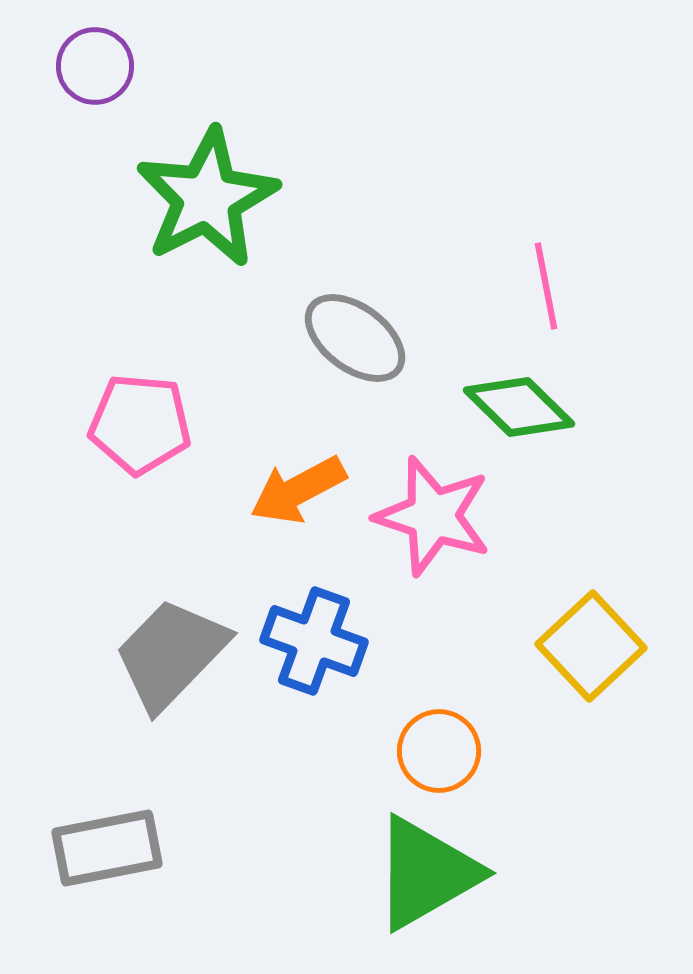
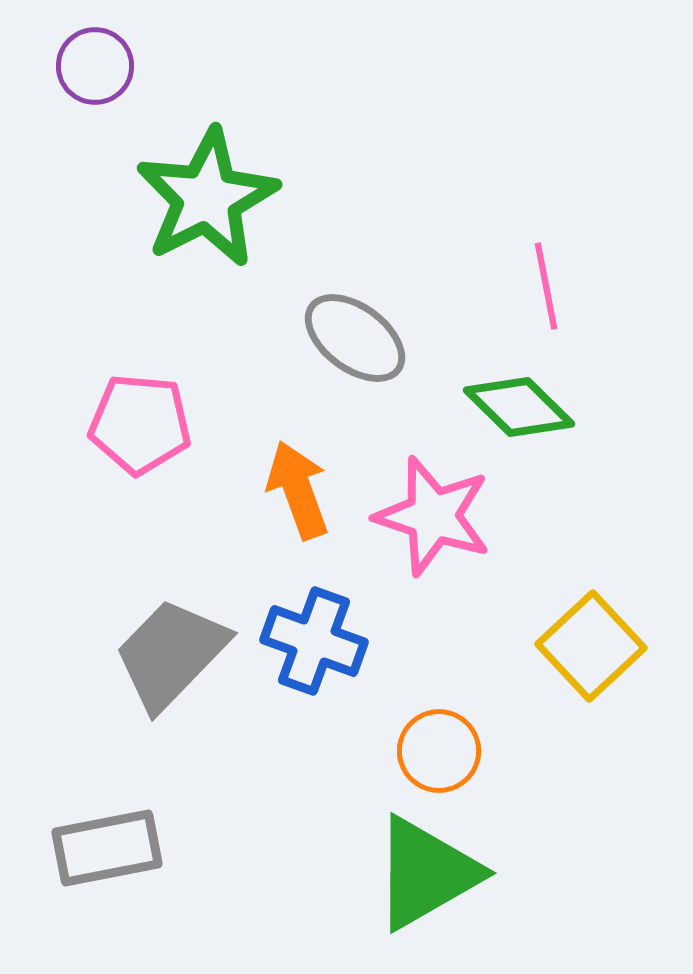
orange arrow: rotated 98 degrees clockwise
